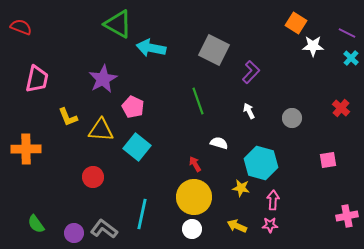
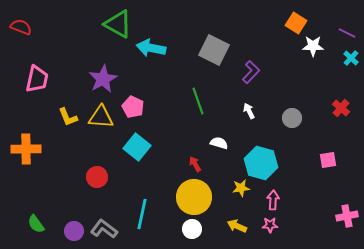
yellow triangle: moved 13 px up
red circle: moved 4 px right
yellow star: rotated 18 degrees counterclockwise
purple circle: moved 2 px up
